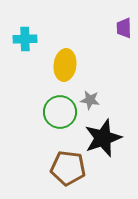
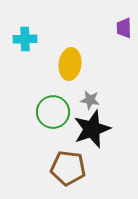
yellow ellipse: moved 5 px right, 1 px up
green circle: moved 7 px left
black star: moved 11 px left, 9 px up
